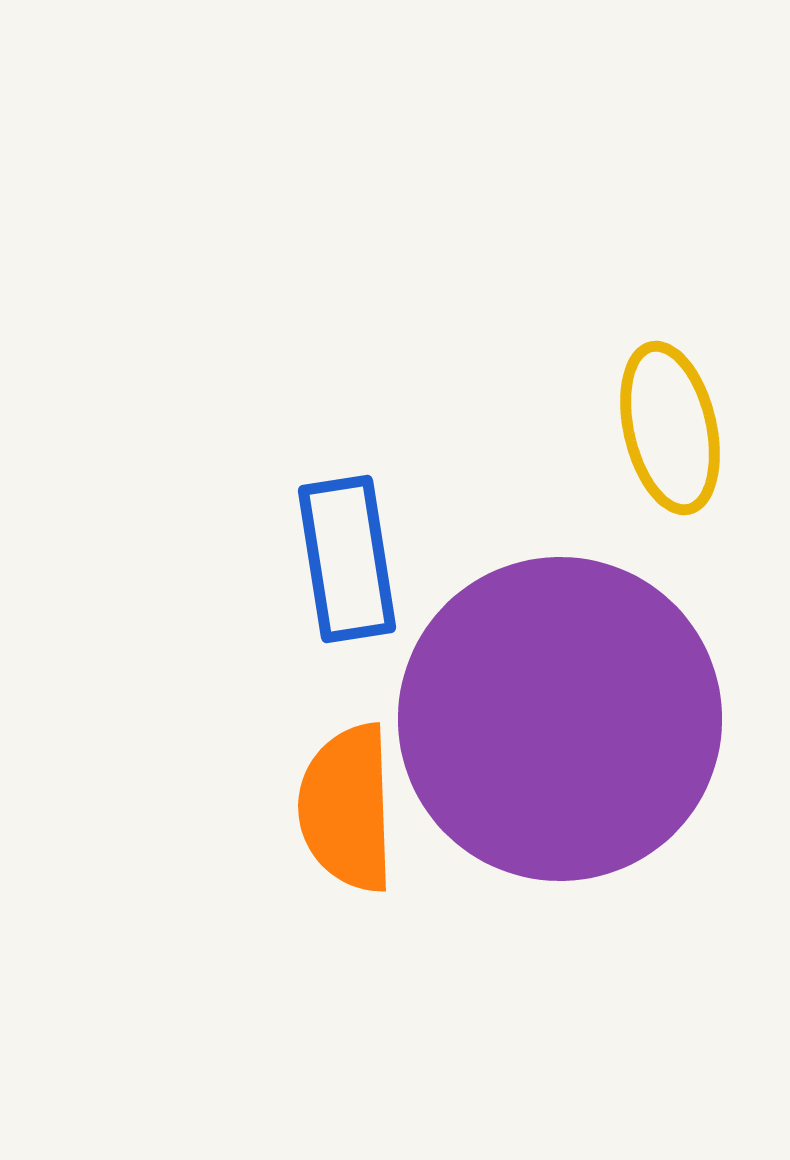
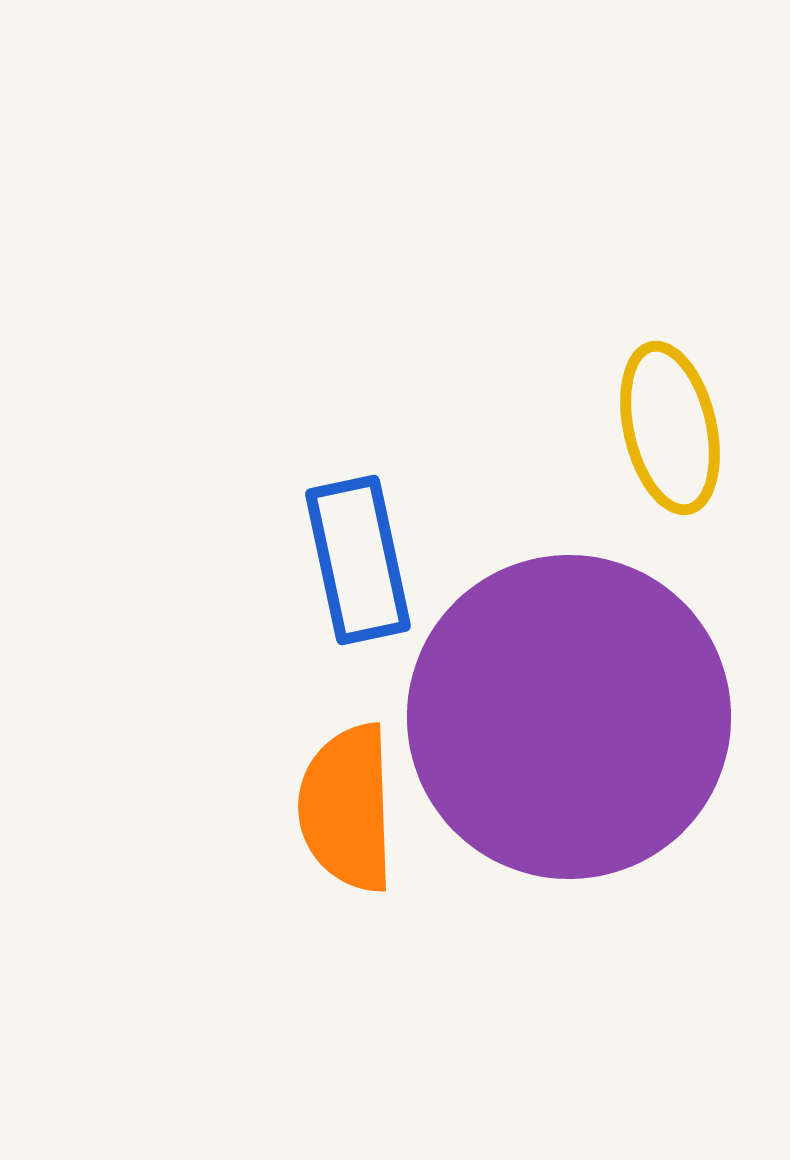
blue rectangle: moved 11 px right, 1 px down; rotated 3 degrees counterclockwise
purple circle: moved 9 px right, 2 px up
